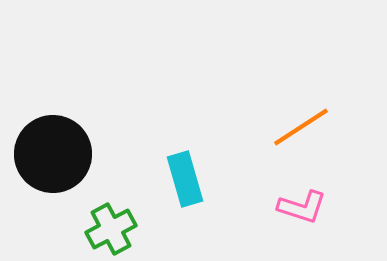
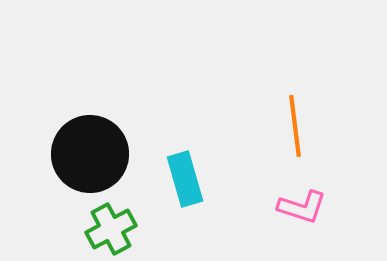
orange line: moved 6 px left, 1 px up; rotated 64 degrees counterclockwise
black circle: moved 37 px right
